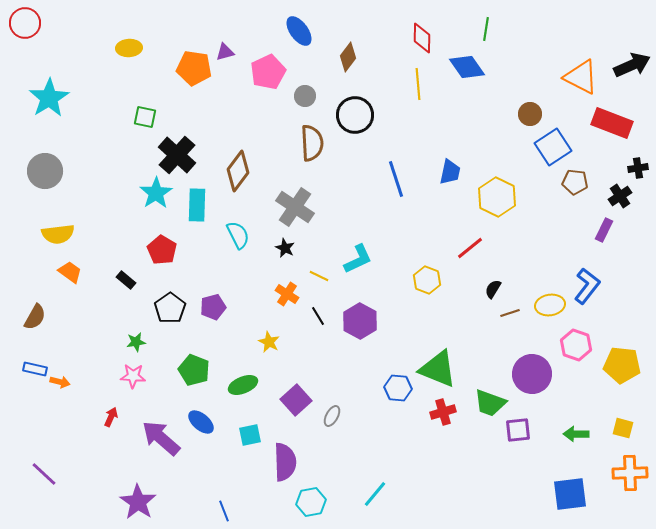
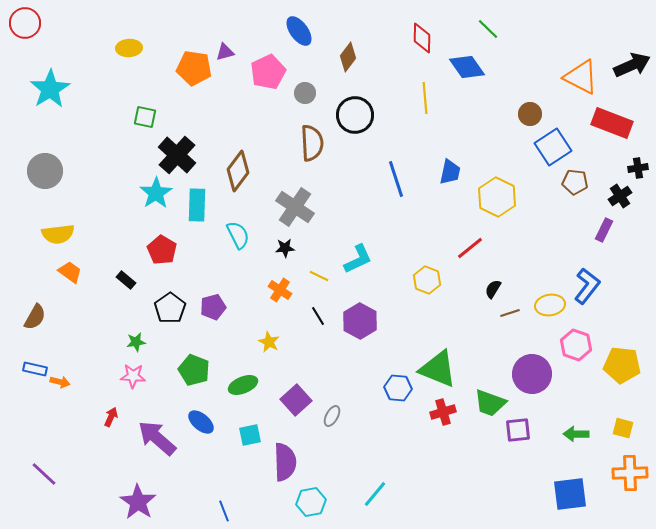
green line at (486, 29): moved 2 px right; rotated 55 degrees counterclockwise
yellow line at (418, 84): moved 7 px right, 14 px down
gray circle at (305, 96): moved 3 px up
cyan star at (49, 98): moved 1 px right, 9 px up
black star at (285, 248): rotated 30 degrees counterclockwise
orange cross at (287, 294): moved 7 px left, 4 px up
purple arrow at (161, 438): moved 4 px left
